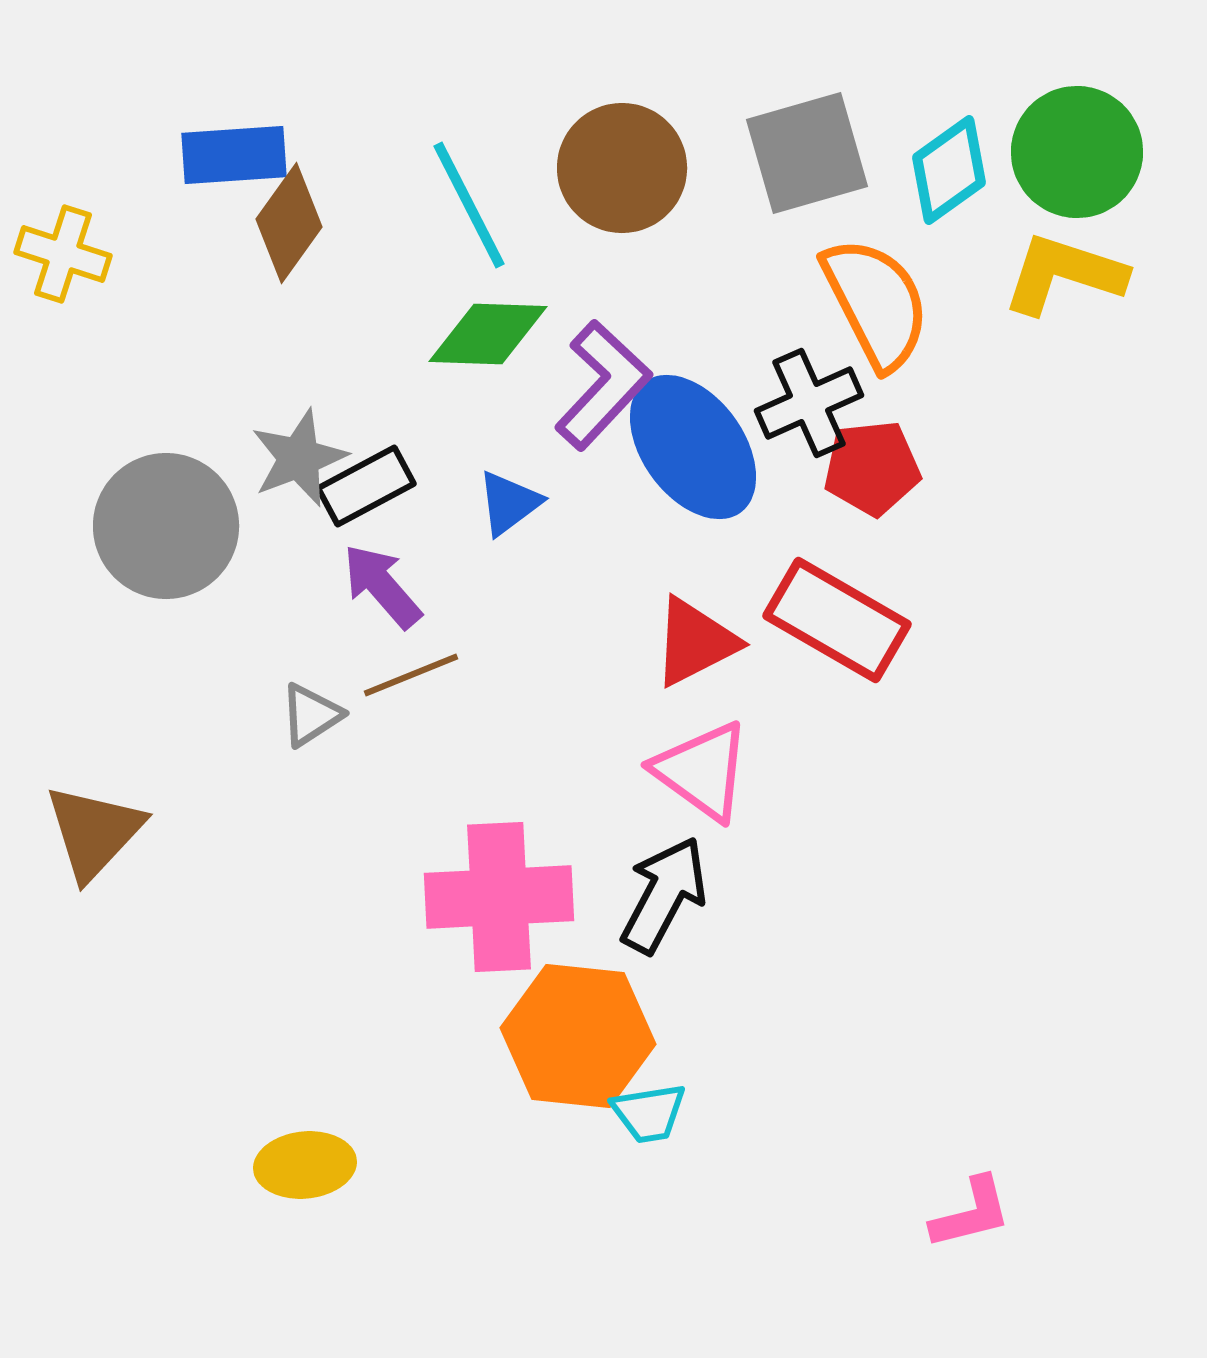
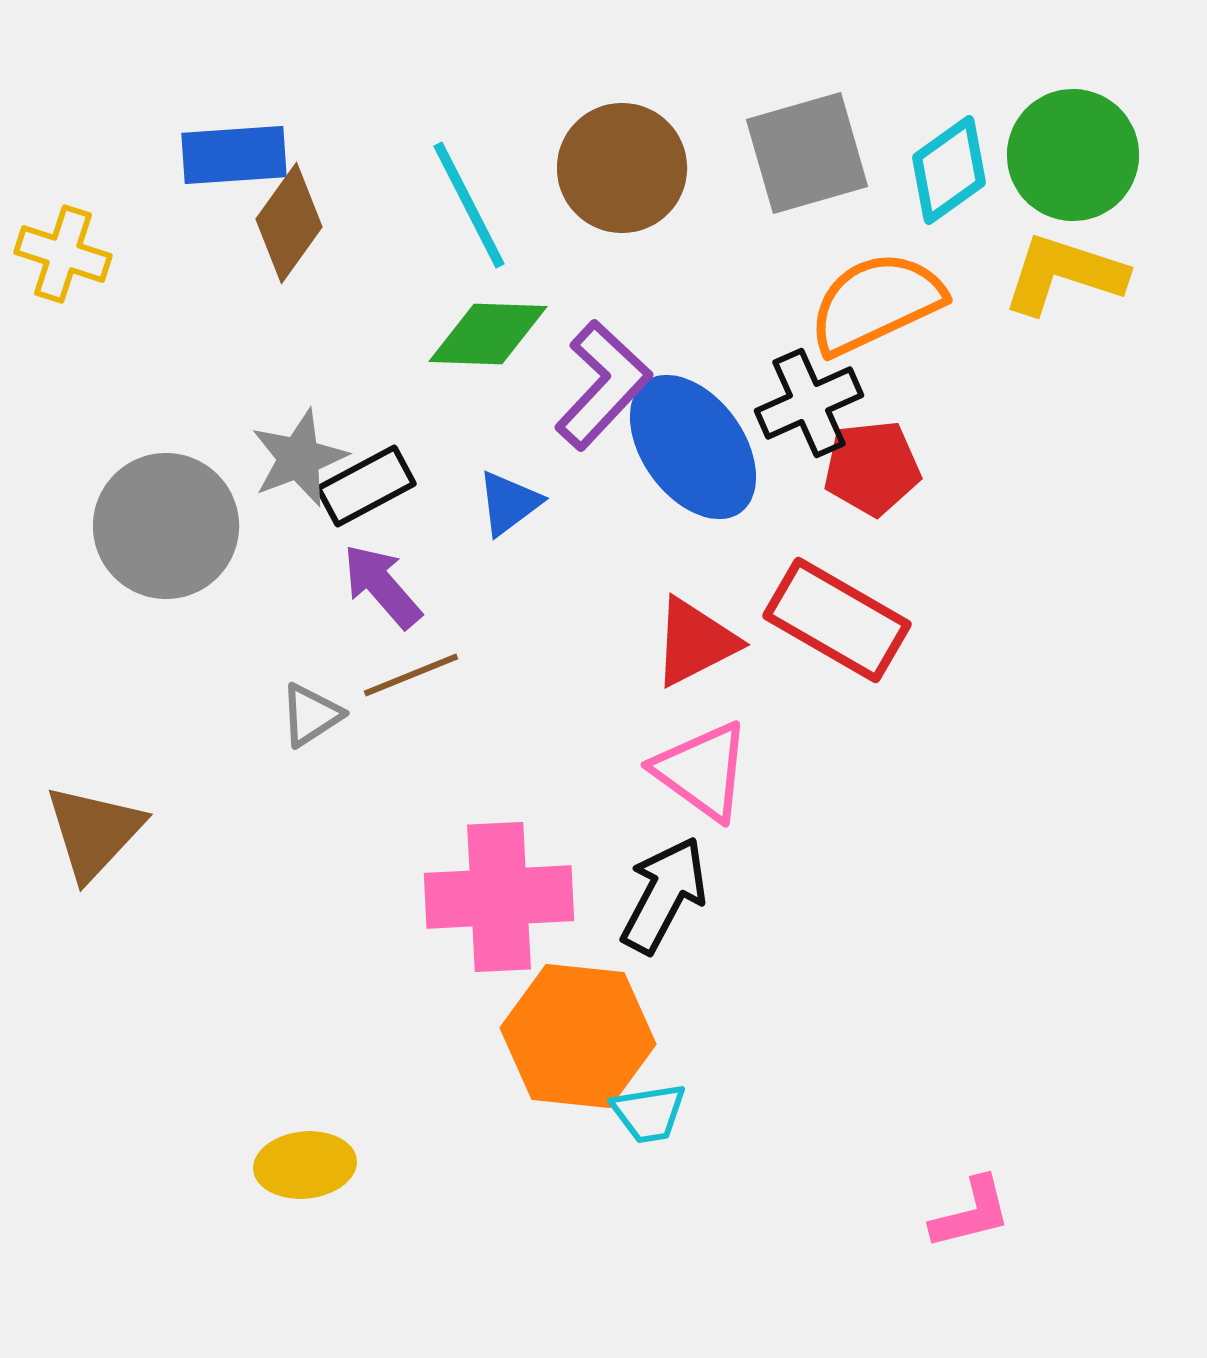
green circle: moved 4 px left, 3 px down
orange semicircle: rotated 88 degrees counterclockwise
